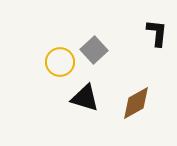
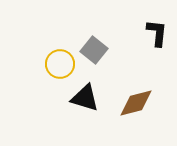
gray square: rotated 8 degrees counterclockwise
yellow circle: moved 2 px down
brown diamond: rotated 15 degrees clockwise
